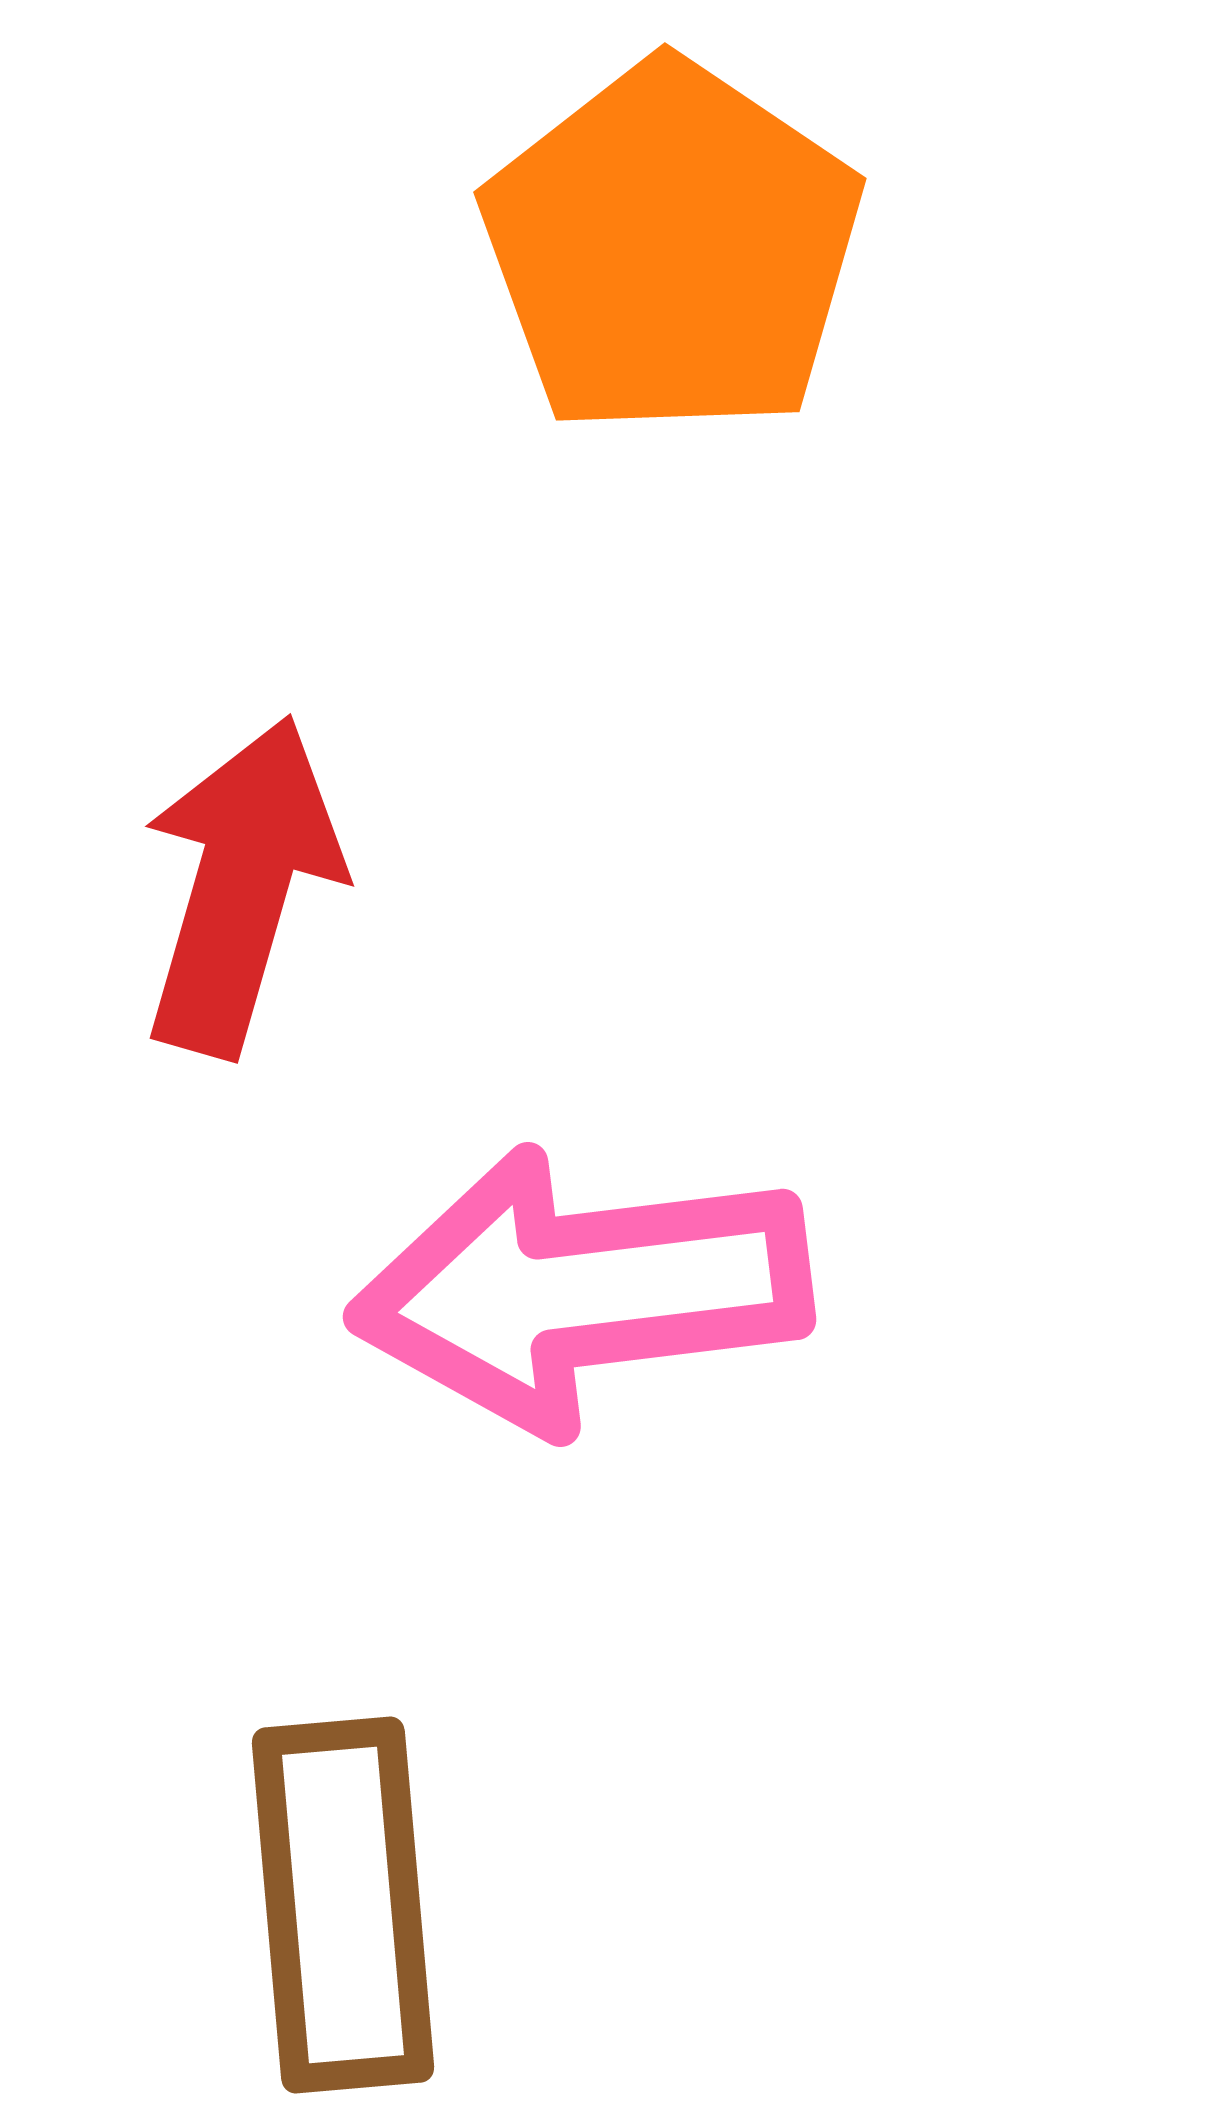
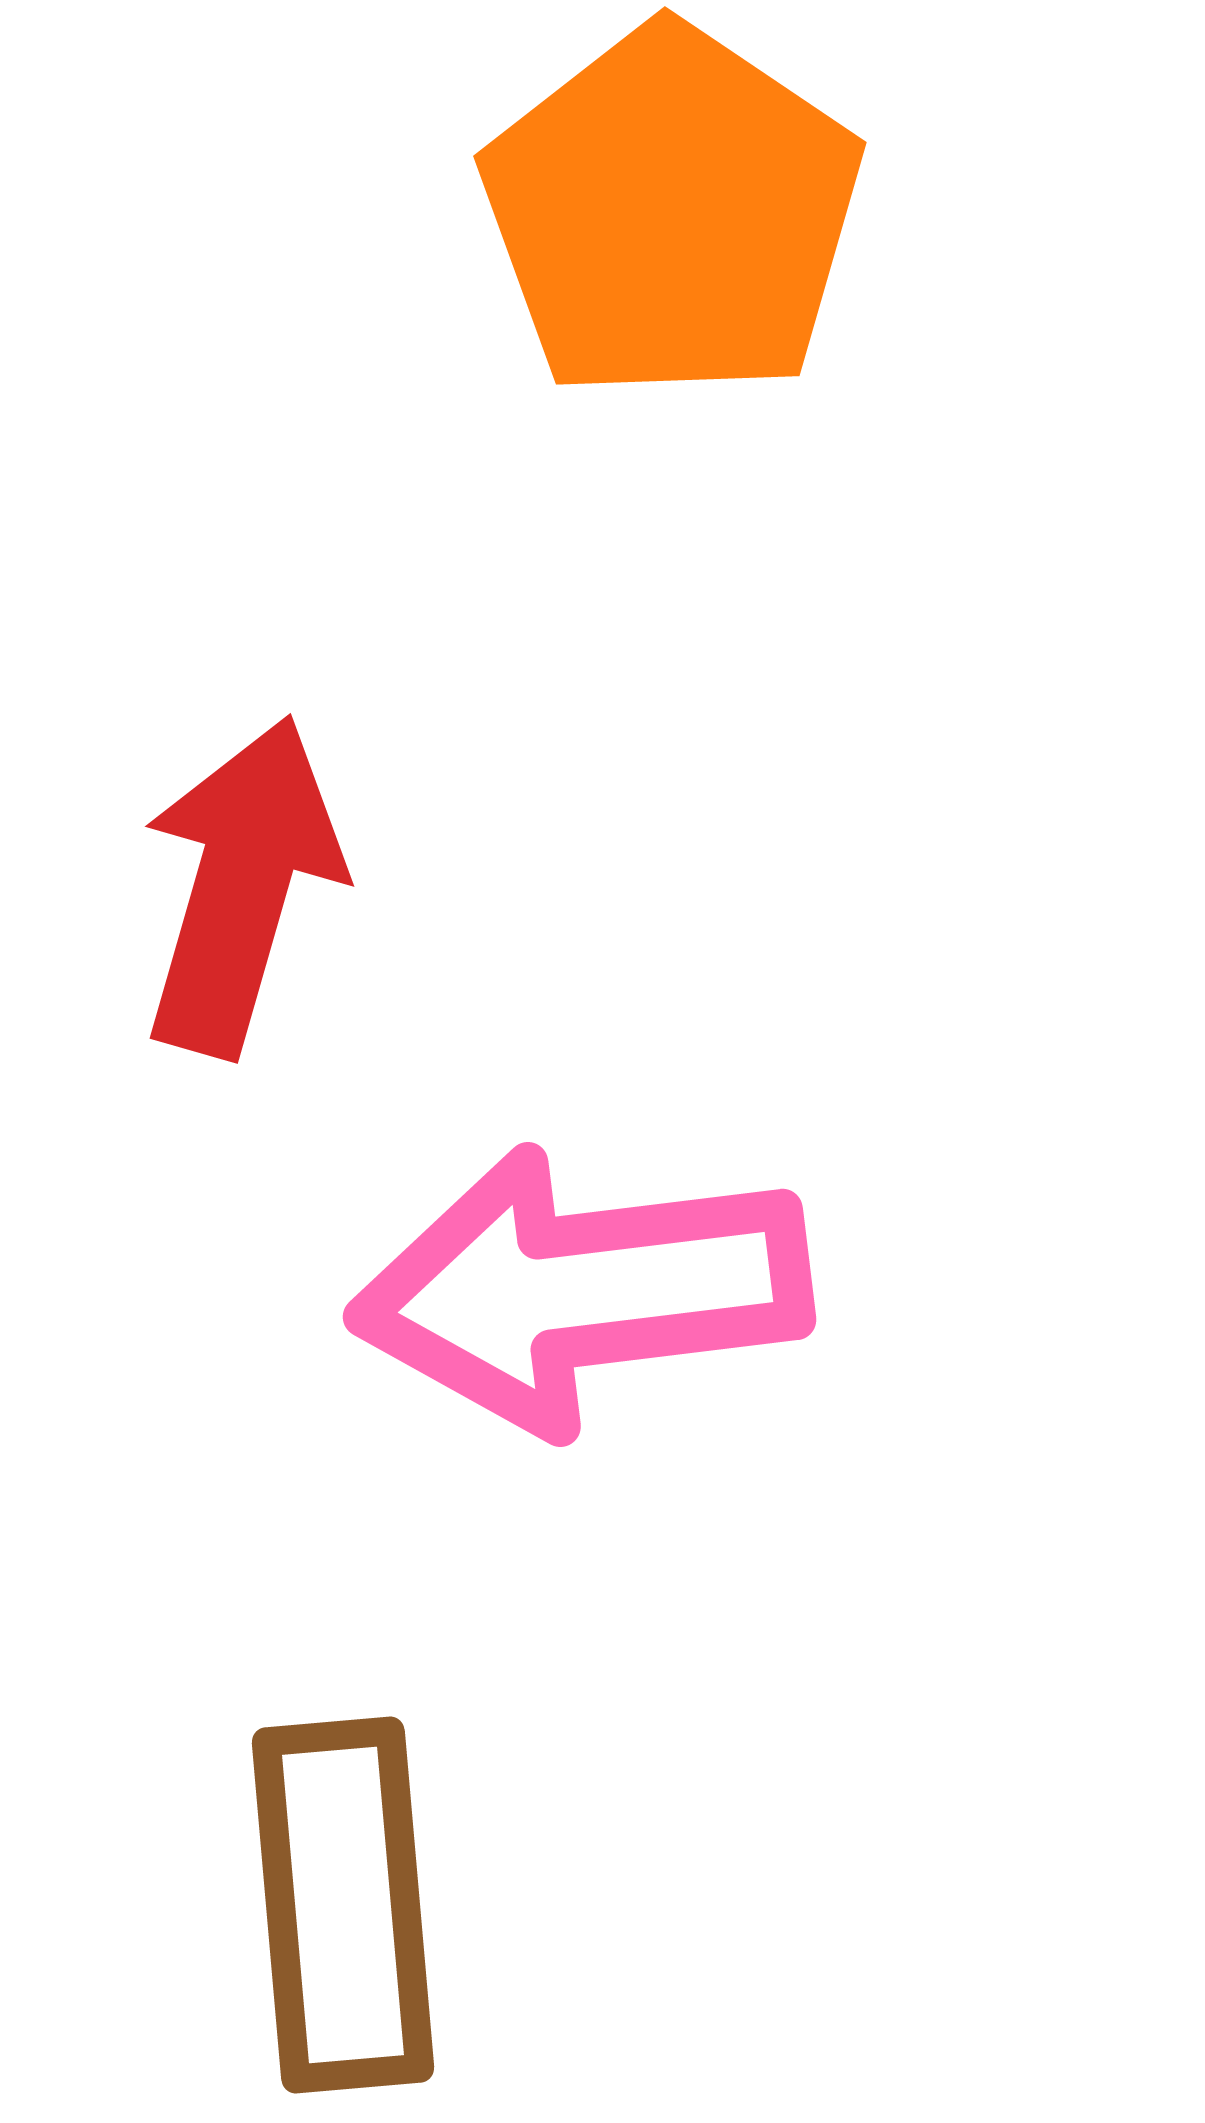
orange pentagon: moved 36 px up
